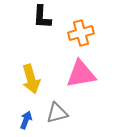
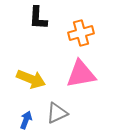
black L-shape: moved 4 px left, 1 px down
yellow arrow: rotated 52 degrees counterclockwise
gray triangle: rotated 10 degrees counterclockwise
